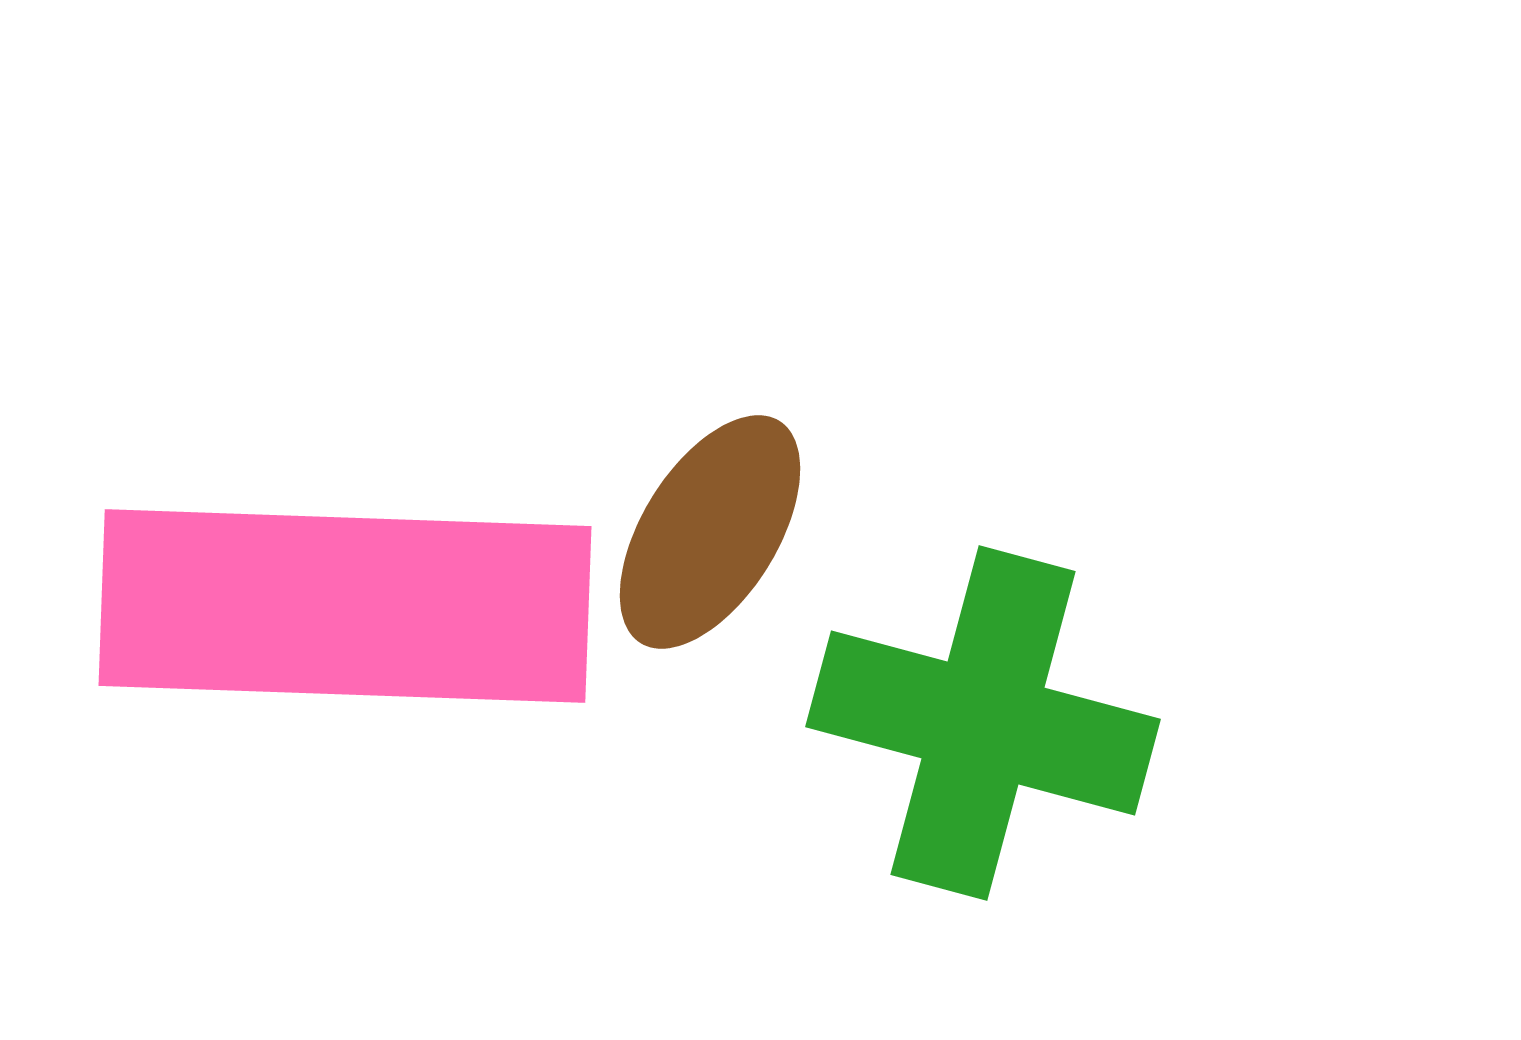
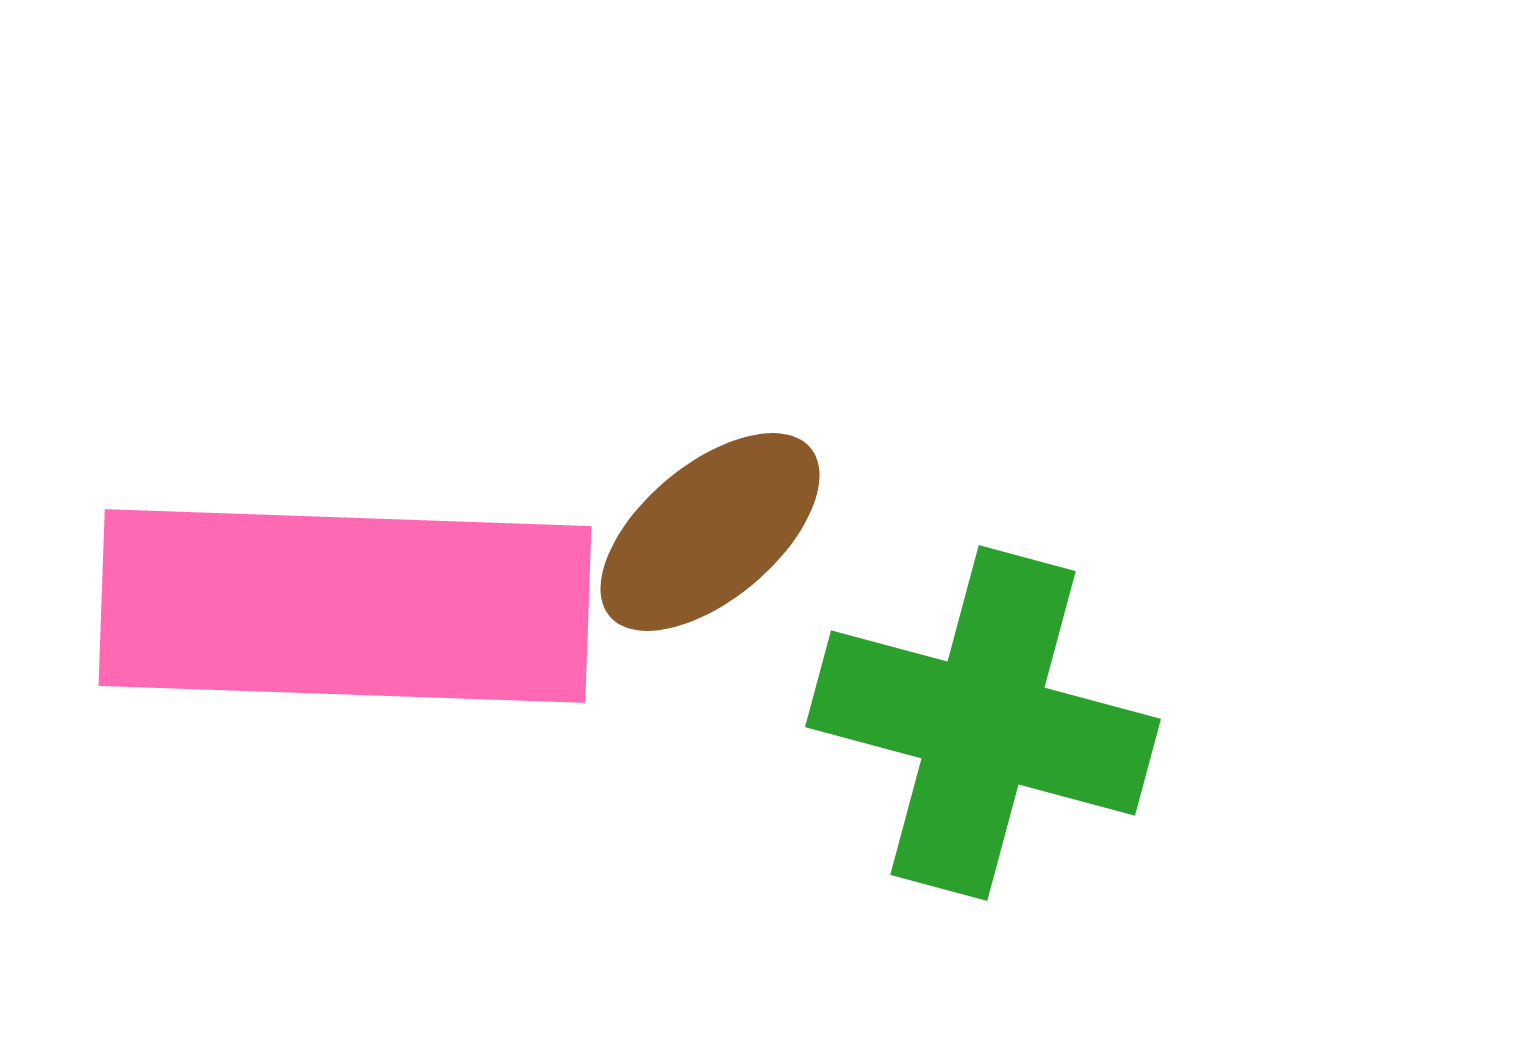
brown ellipse: rotated 18 degrees clockwise
